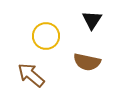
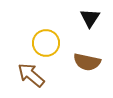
black triangle: moved 2 px left, 2 px up
yellow circle: moved 7 px down
